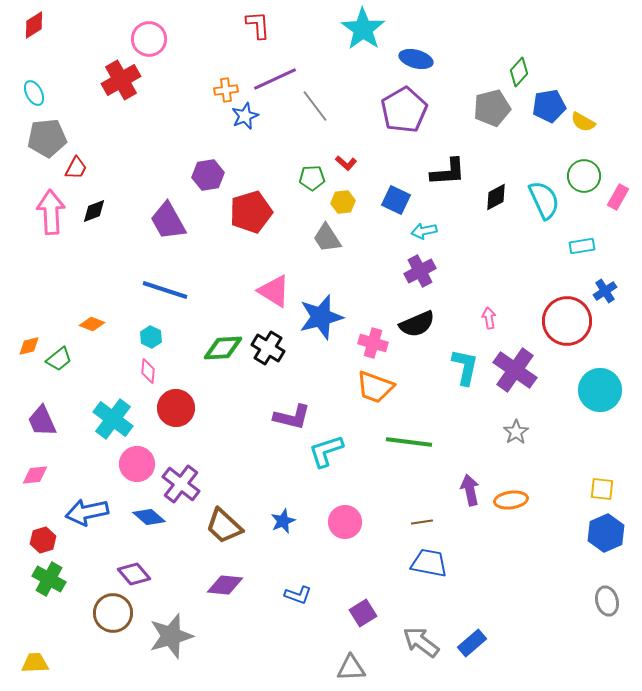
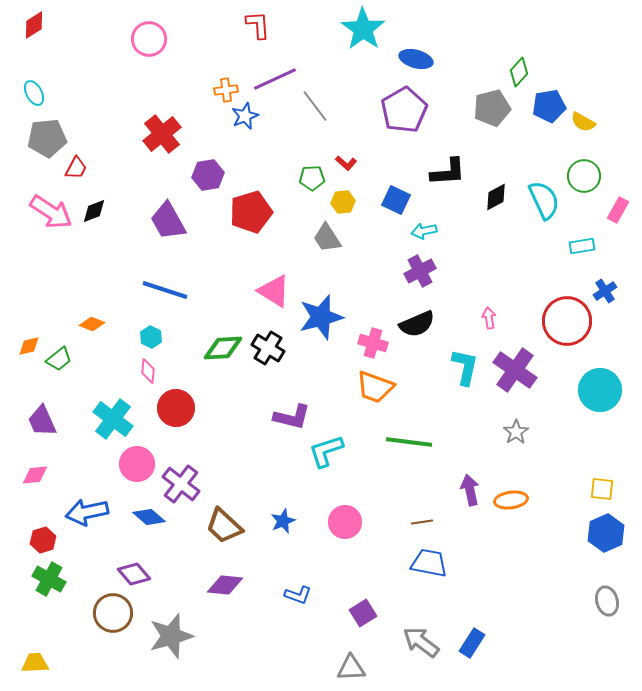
red cross at (121, 80): moved 41 px right, 54 px down; rotated 9 degrees counterclockwise
pink rectangle at (618, 197): moved 13 px down
pink arrow at (51, 212): rotated 126 degrees clockwise
blue rectangle at (472, 643): rotated 16 degrees counterclockwise
